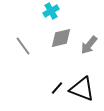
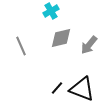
gray line: moved 2 px left; rotated 12 degrees clockwise
